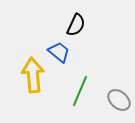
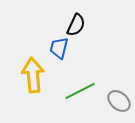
blue trapezoid: moved 4 px up; rotated 115 degrees counterclockwise
green line: rotated 40 degrees clockwise
gray ellipse: moved 1 px down
